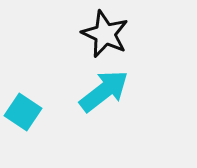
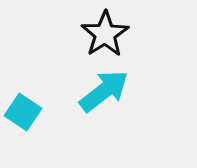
black star: rotated 15 degrees clockwise
